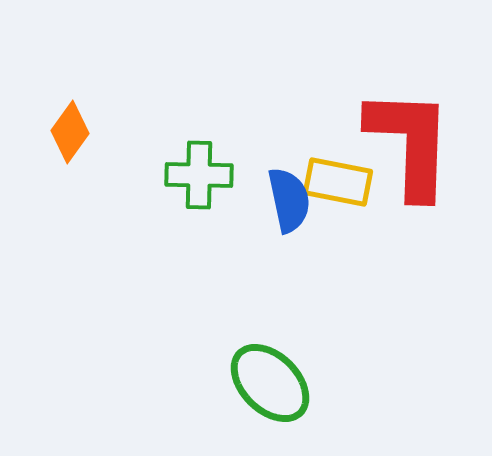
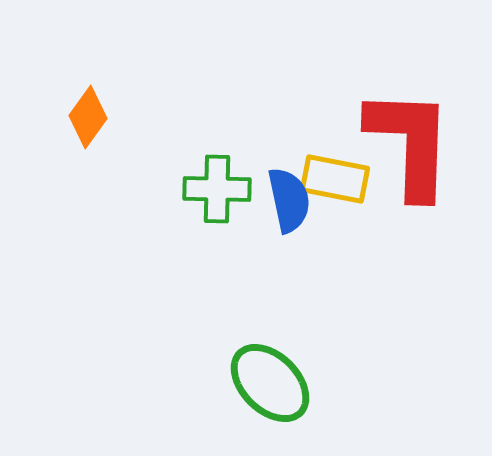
orange diamond: moved 18 px right, 15 px up
green cross: moved 18 px right, 14 px down
yellow rectangle: moved 3 px left, 3 px up
